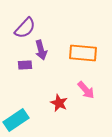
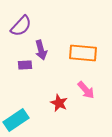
purple semicircle: moved 4 px left, 2 px up
